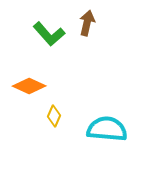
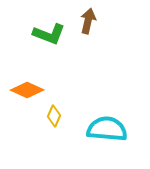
brown arrow: moved 1 px right, 2 px up
green L-shape: rotated 28 degrees counterclockwise
orange diamond: moved 2 px left, 4 px down
